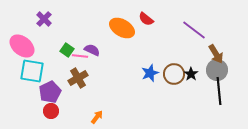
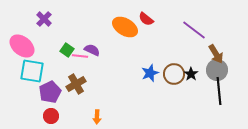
orange ellipse: moved 3 px right, 1 px up
brown cross: moved 2 px left, 6 px down
red circle: moved 5 px down
orange arrow: rotated 144 degrees clockwise
